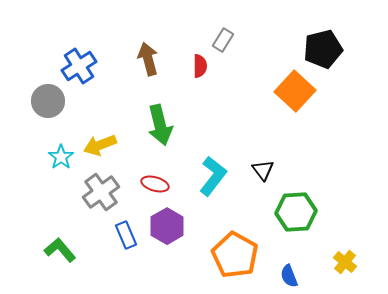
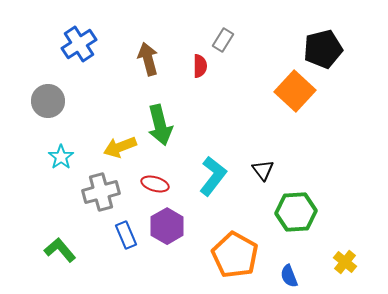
blue cross: moved 22 px up
yellow arrow: moved 20 px right, 2 px down
gray cross: rotated 21 degrees clockwise
